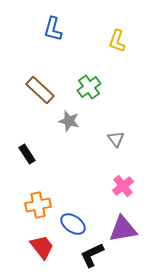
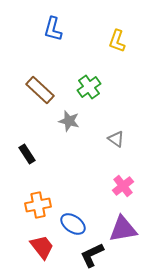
gray triangle: rotated 18 degrees counterclockwise
